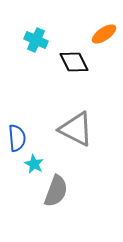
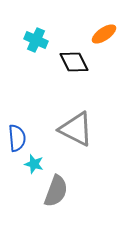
cyan star: rotated 12 degrees counterclockwise
